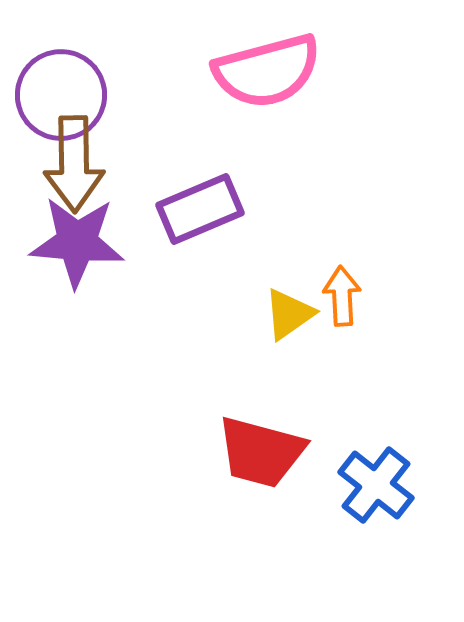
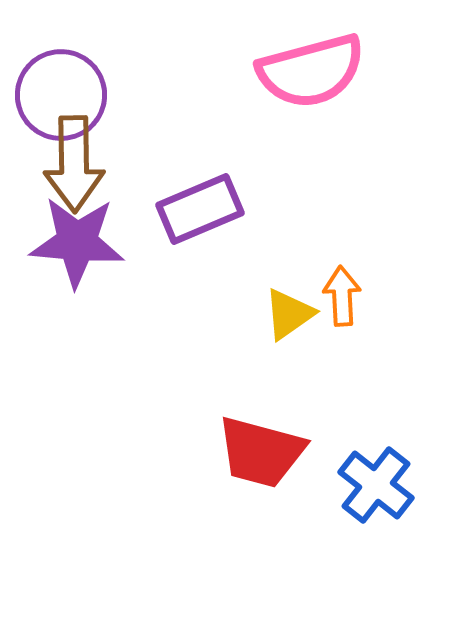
pink semicircle: moved 44 px right
